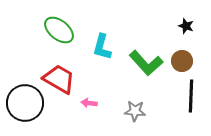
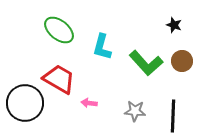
black star: moved 12 px left, 1 px up
black line: moved 18 px left, 20 px down
